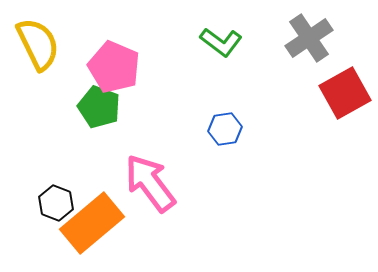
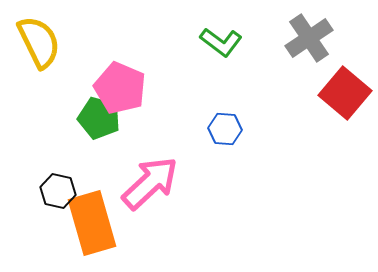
yellow semicircle: moved 1 px right, 2 px up
pink pentagon: moved 6 px right, 21 px down
red square: rotated 21 degrees counterclockwise
green pentagon: moved 11 px down; rotated 6 degrees counterclockwise
blue hexagon: rotated 12 degrees clockwise
pink arrow: rotated 84 degrees clockwise
black hexagon: moved 2 px right, 12 px up; rotated 8 degrees counterclockwise
orange rectangle: rotated 66 degrees counterclockwise
